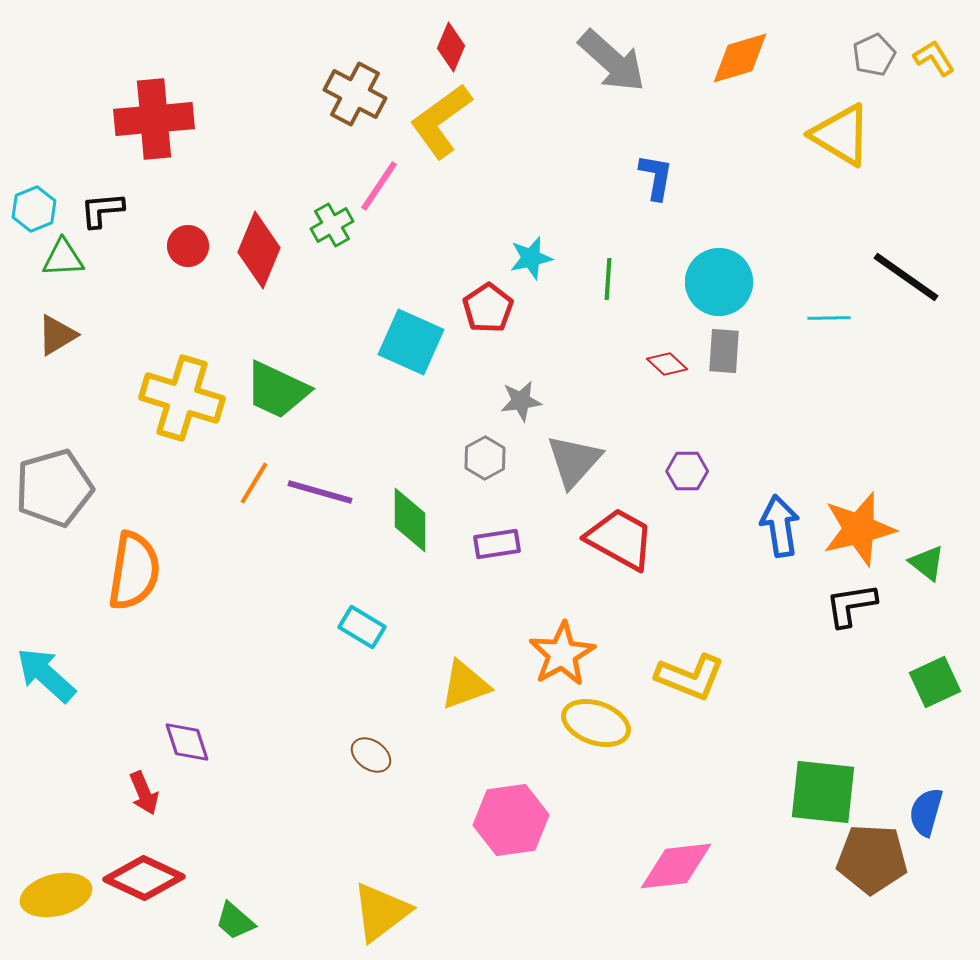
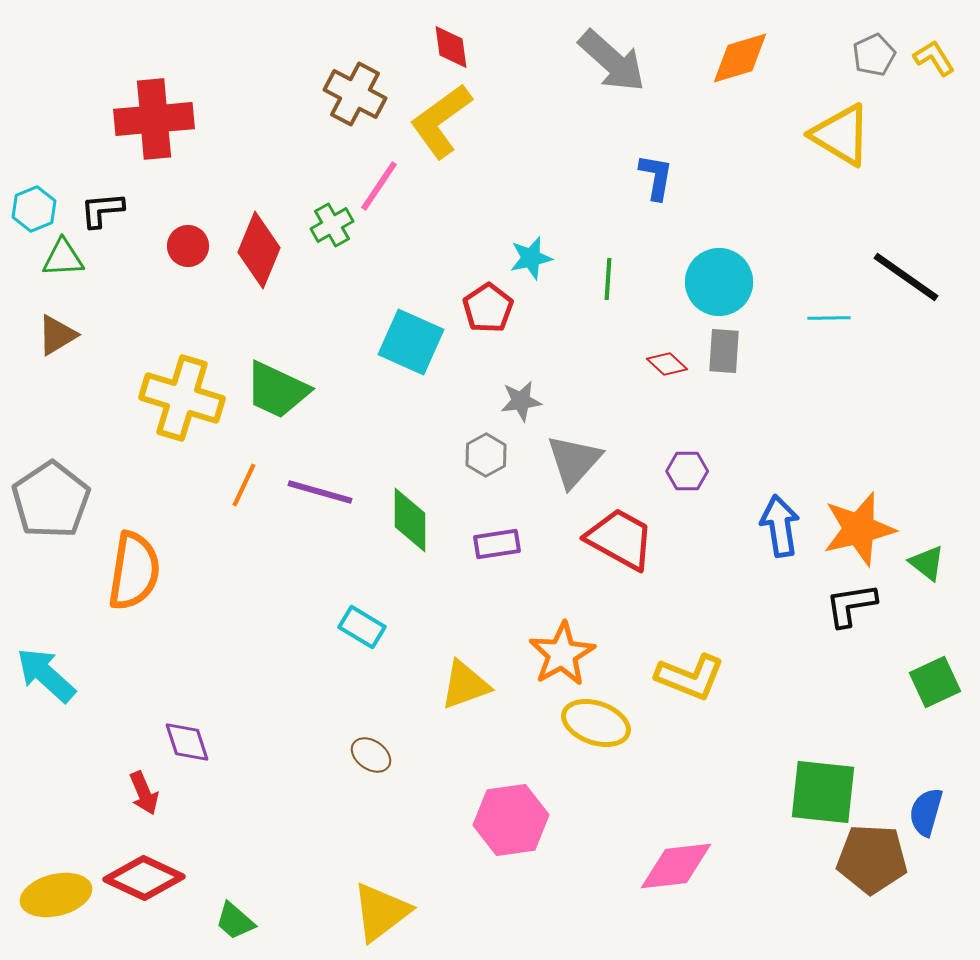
red diamond at (451, 47): rotated 30 degrees counterclockwise
gray hexagon at (485, 458): moved 1 px right, 3 px up
orange line at (254, 483): moved 10 px left, 2 px down; rotated 6 degrees counterclockwise
gray pentagon at (54, 488): moved 3 px left, 12 px down; rotated 18 degrees counterclockwise
